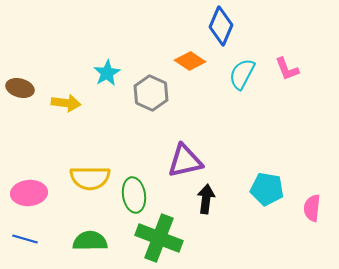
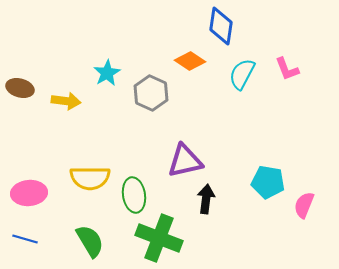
blue diamond: rotated 15 degrees counterclockwise
yellow arrow: moved 2 px up
cyan pentagon: moved 1 px right, 7 px up
pink semicircle: moved 8 px left, 3 px up; rotated 16 degrees clockwise
green semicircle: rotated 60 degrees clockwise
